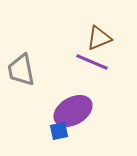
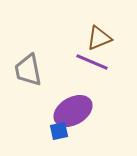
gray trapezoid: moved 7 px right
